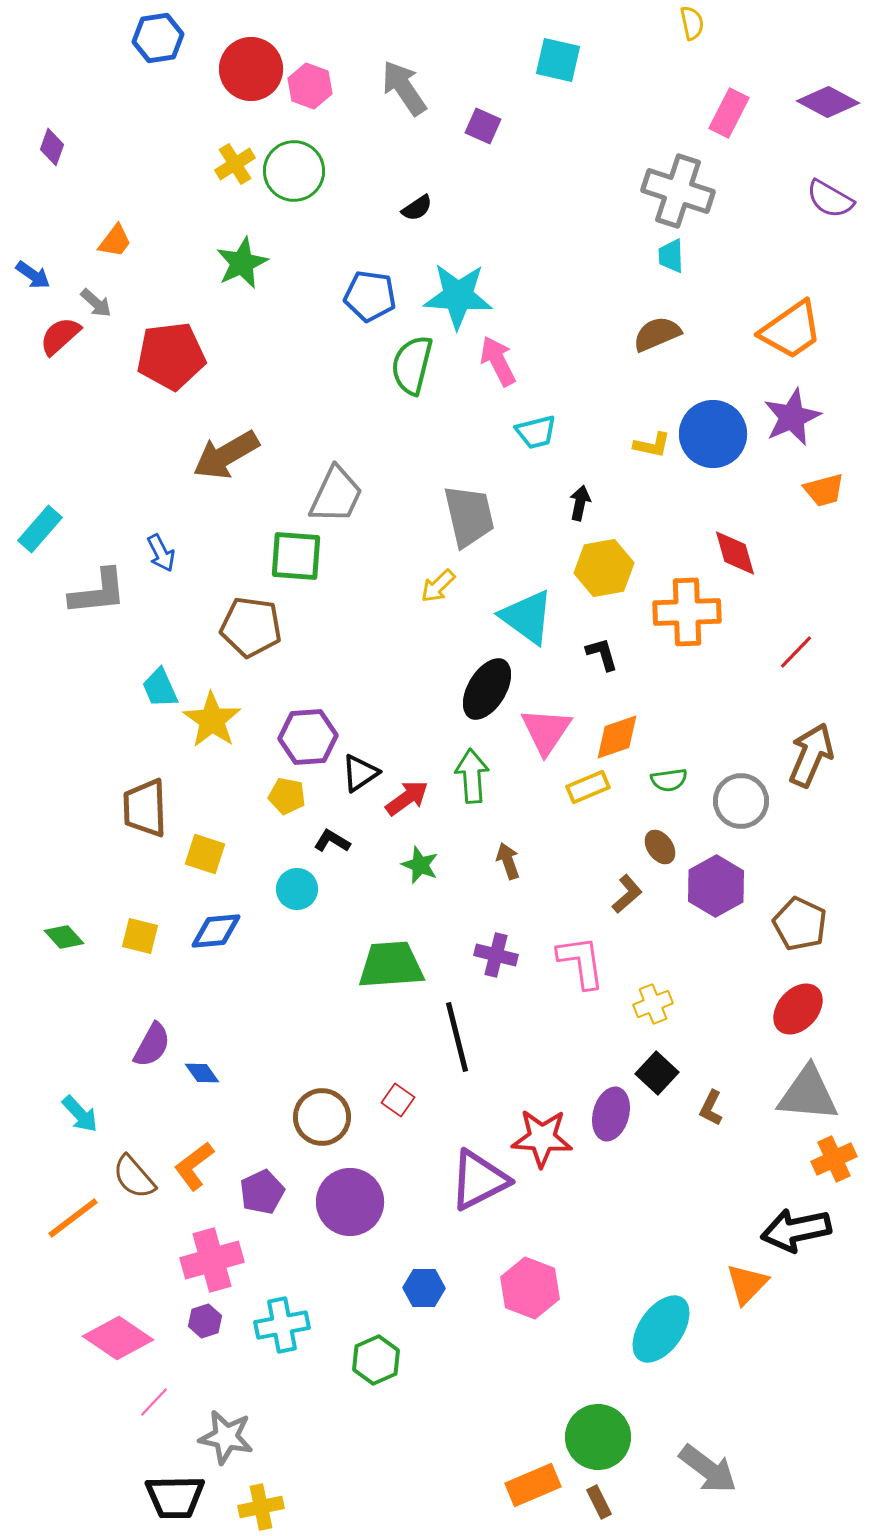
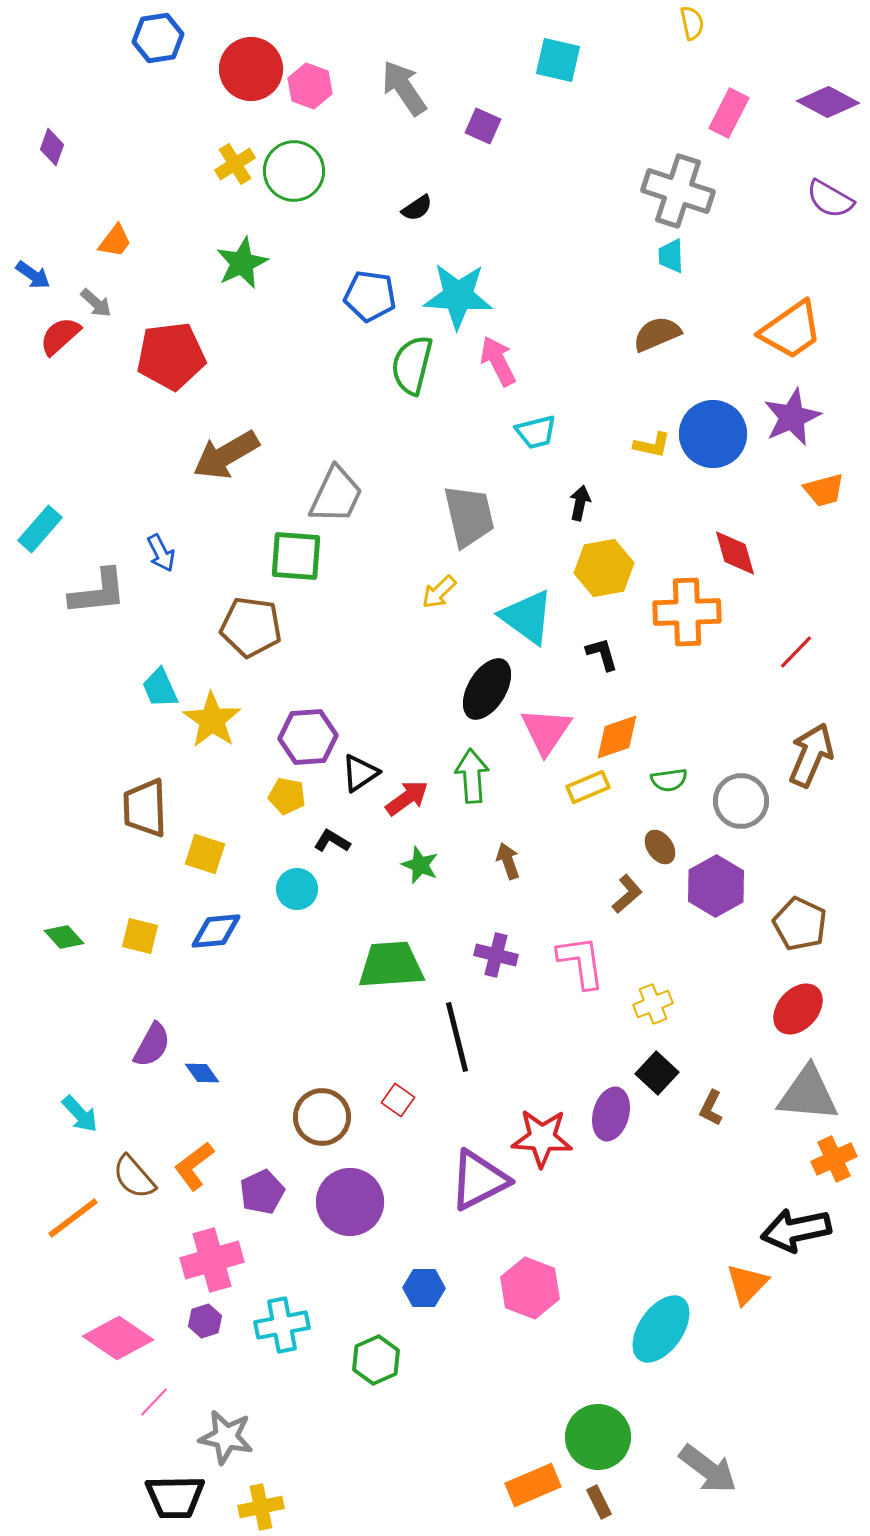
yellow arrow at (438, 586): moved 1 px right, 6 px down
